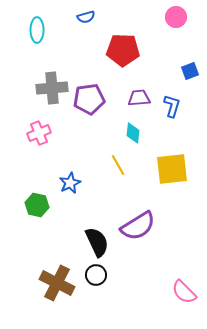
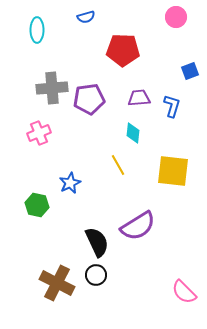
yellow square: moved 1 px right, 2 px down; rotated 12 degrees clockwise
